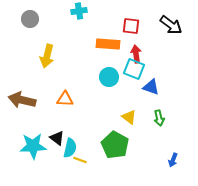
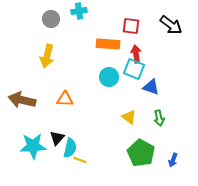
gray circle: moved 21 px right
black triangle: rotated 35 degrees clockwise
green pentagon: moved 26 px right, 8 px down
